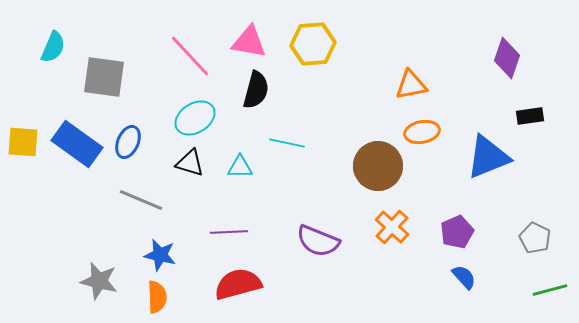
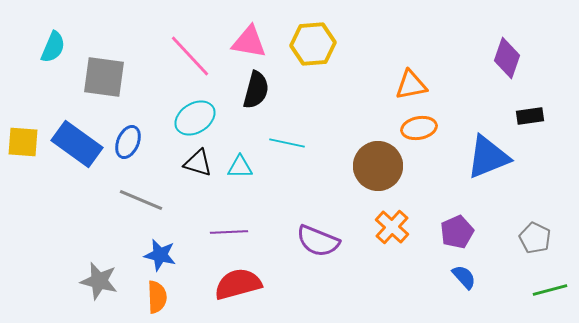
orange ellipse: moved 3 px left, 4 px up
black triangle: moved 8 px right
